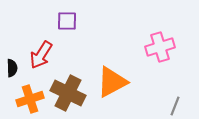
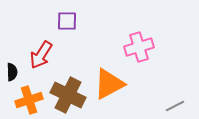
pink cross: moved 21 px left
black semicircle: moved 4 px down
orange triangle: moved 3 px left, 2 px down
brown cross: moved 2 px down
orange cross: moved 1 px left, 1 px down
gray line: rotated 42 degrees clockwise
